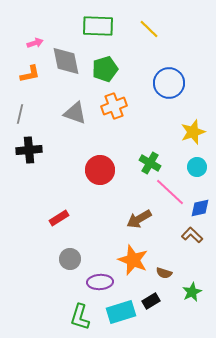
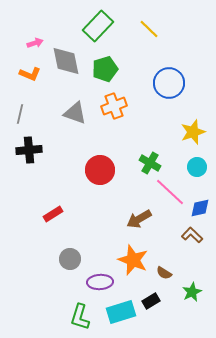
green rectangle: rotated 48 degrees counterclockwise
orange L-shape: rotated 35 degrees clockwise
red rectangle: moved 6 px left, 4 px up
brown semicircle: rotated 14 degrees clockwise
